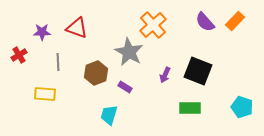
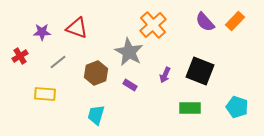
red cross: moved 1 px right, 1 px down
gray line: rotated 54 degrees clockwise
black square: moved 2 px right
purple rectangle: moved 5 px right, 2 px up
cyan pentagon: moved 5 px left
cyan trapezoid: moved 13 px left
